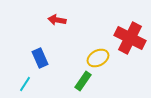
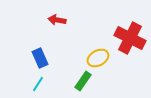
cyan line: moved 13 px right
